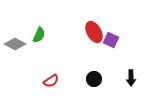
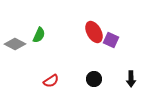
black arrow: moved 1 px down
